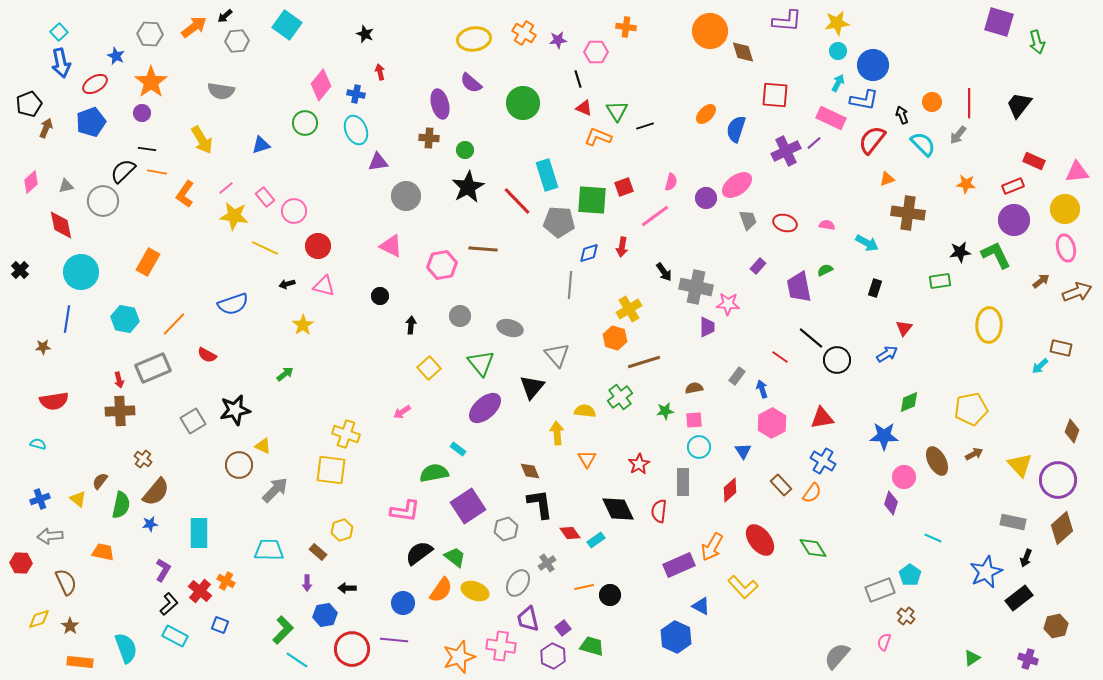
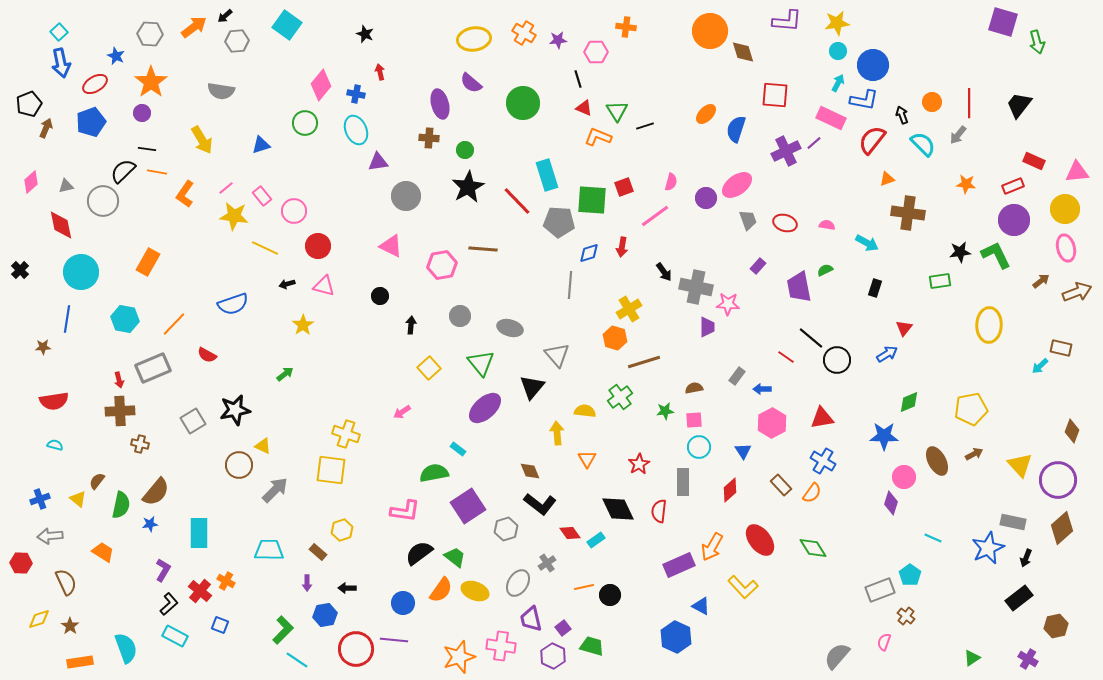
purple square at (999, 22): moved 4 px right
pink rectangle at (265, 197): moved 3 px left, 1 px up
red line at (780, 357): moved 6 px right
blue arrow at (762, 389): rotated 72 degrees counterclockwise
cyan semicircle at (38, 444): moved 17 px right, 1 px down
brown cross at (143, 459): moved 3 px left, 15 px up; rotated 24 degrees counterclockwise
brown semicircle at (100, 481): moved 3 px left
black L-shape at (540, 504): rotated 136 degrees clockwise
orange trapezoid at (103, 552): rotated 20 degrees clockwise
blue star at (986, 572): moved 2 px right, 24 px up
purple trapezoid at (528, 619): moved 3 px right
red circle at (352, 649): moved 4 px right
purple cross at (1028, 659): rotated 12 degrees clockwise
orange rectangle at (80, 662): rotated 15 degrees counterclockwise
